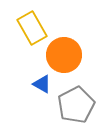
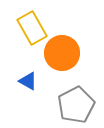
orange circle: moved 2 px left, 2 px up
blue triangle: moved 14 px left, 3 px up
